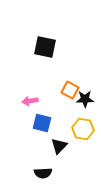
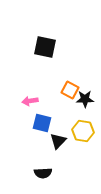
yellow hexagon: moved 2 px down
black triangle: moved 1 px left, 5 px up
